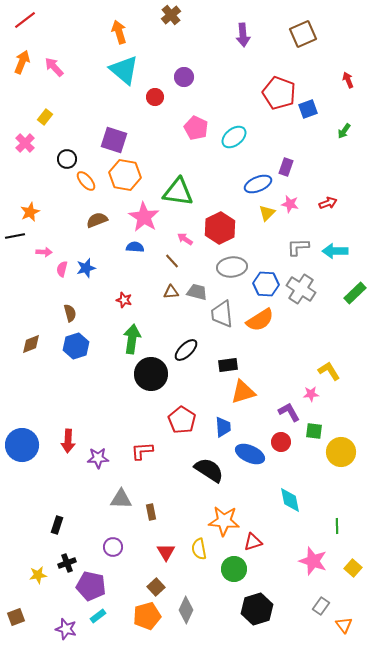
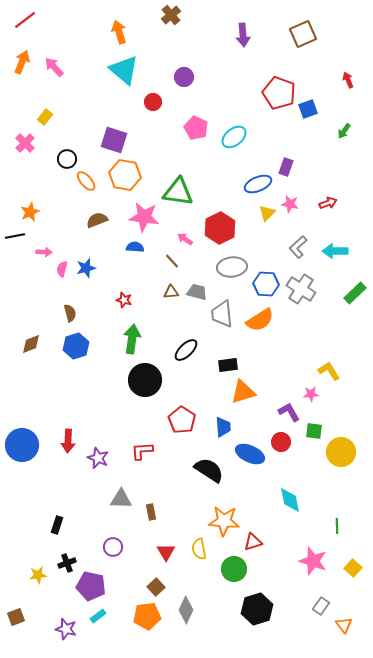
red circle at (155, 97): moved 2 px left, 5 px down
pink star at (144, 217): rotated 24 degrees counterclockwise
gray L-shape at (298, 247): rotated 40 degrees counterclockwise
black circle at (151, 374): moved 6 px left, 6 px down
purple star at (98, 458): rotated 25 degrees clockwise
orange pentagon at (147, 616): rotated 8 degrees clockwise
